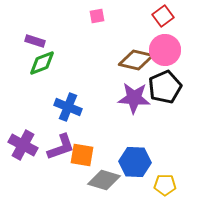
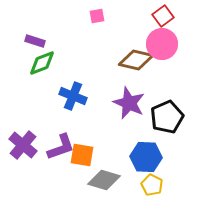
pink circle: moved 3 px left, 6 px up
black pentagon: moved 2 px right, 30 px down
purple star: moved 5 px left, 5 px down; rotated 20 degrees clockwise
blue cross: moved 5 px right, 11 px up
purple cross: rotated 12 degrees clockwise
blue hexagon: moved 11 px right, 5 px up
yellow pentagon: moved 13 px left; rotated 25 degrees clockwise
